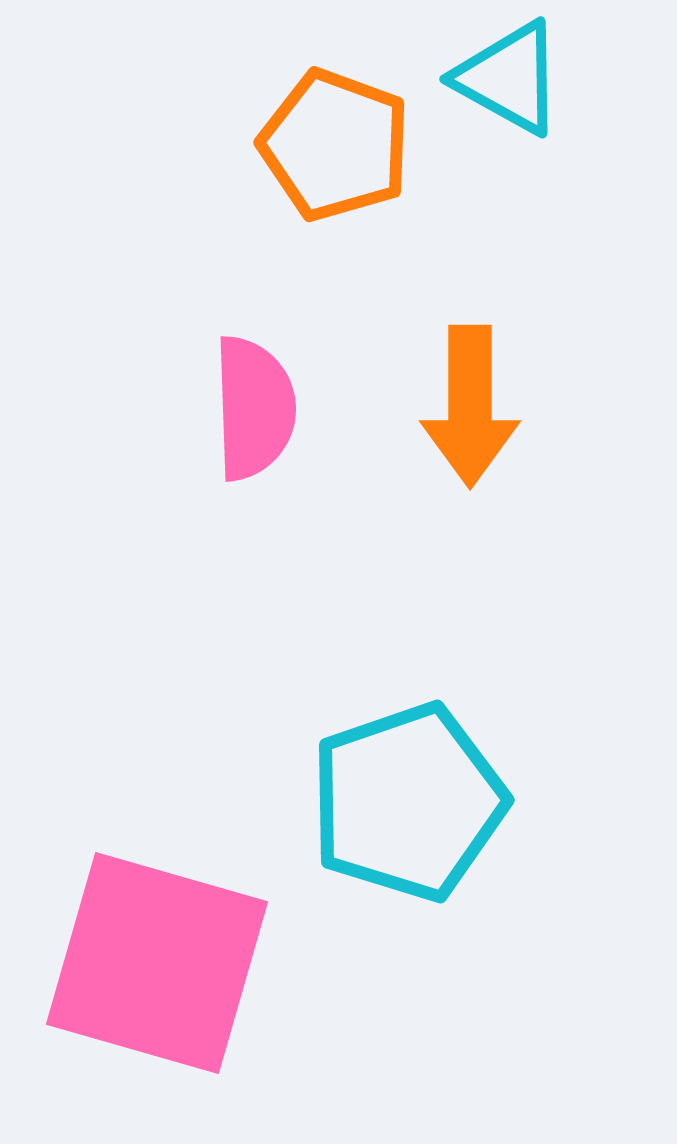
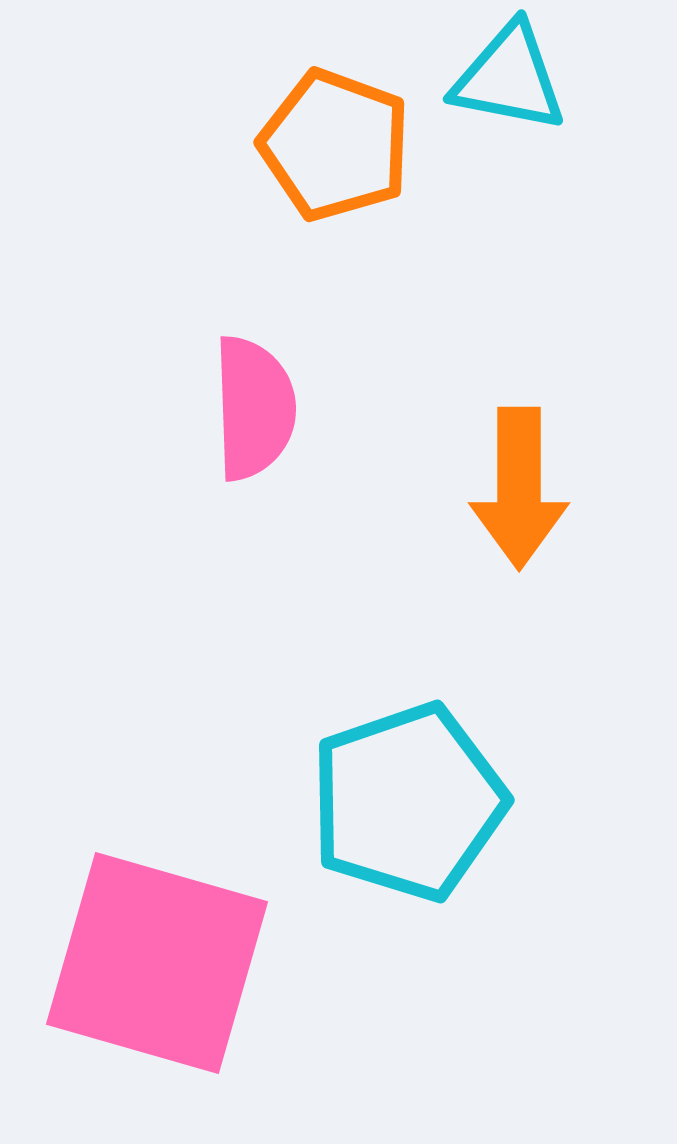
cyan triangle: rotated 18 degrees counterclockwise
orange arrow: moved 49 px right, 82 px down
